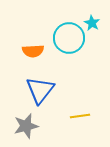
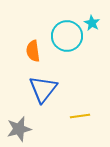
cyan circle: moved 2 px left, 2 px up
orange semicircle: rotated 85 degrees clockwise
blue triangle: moved 3 px right, 1 px up
gray star: moved 7 px left, 3 px down
